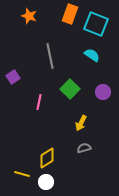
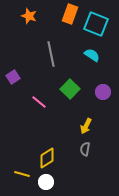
gray line: moved 1 px right, 2 px up
pink line: rotated 63 degrees counterclockwise
yellow arrow: moved 5 px right, 3 px down
gray semicircle: moved 1 px right, 1 px down; rotated 64 degrees counterclockwise
